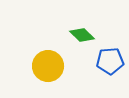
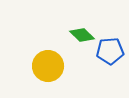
blue pentagon: moved 10 px up
